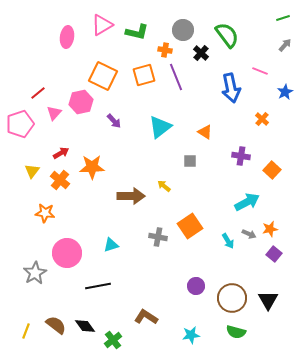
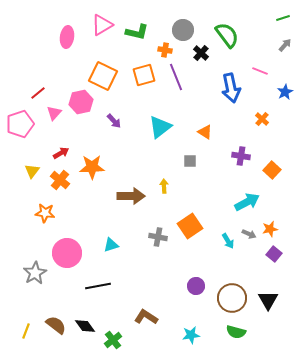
yellow arrow at (164, 186): rotated 48 degrees clockwise
